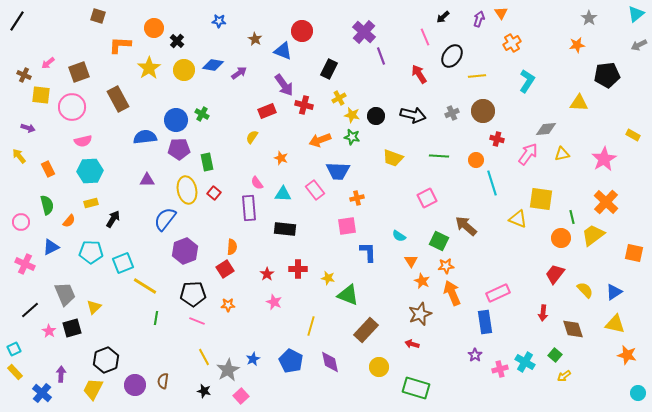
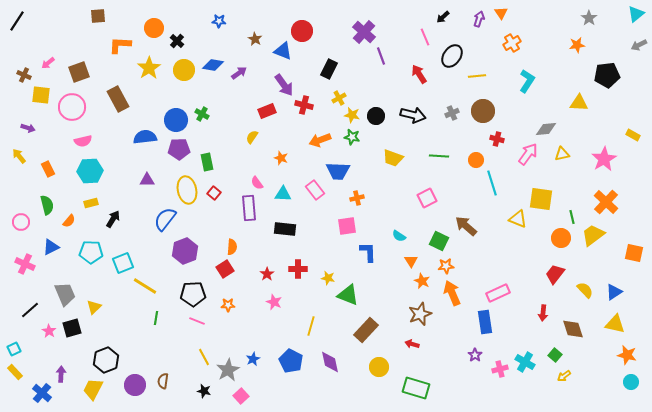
brown square at (98, 16): rotated 21 degrees counterclockwise
cyan circle at (638, 393): moved 7 px left, 11 px up
